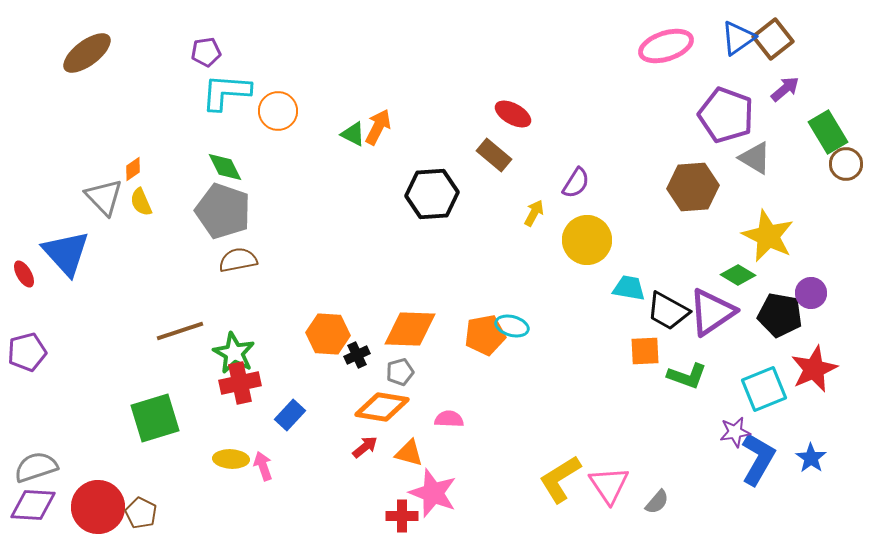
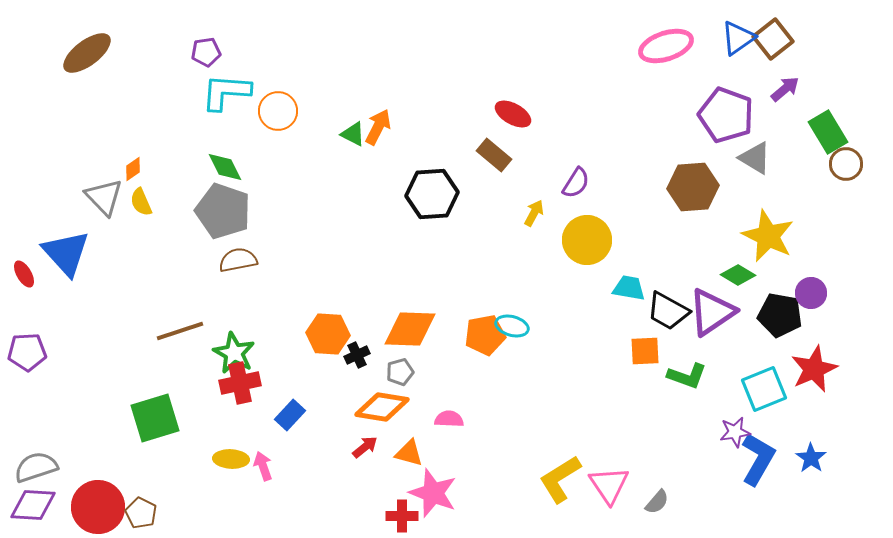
purple pentagon at (27, 352): rotated 12 degrees clockwise
